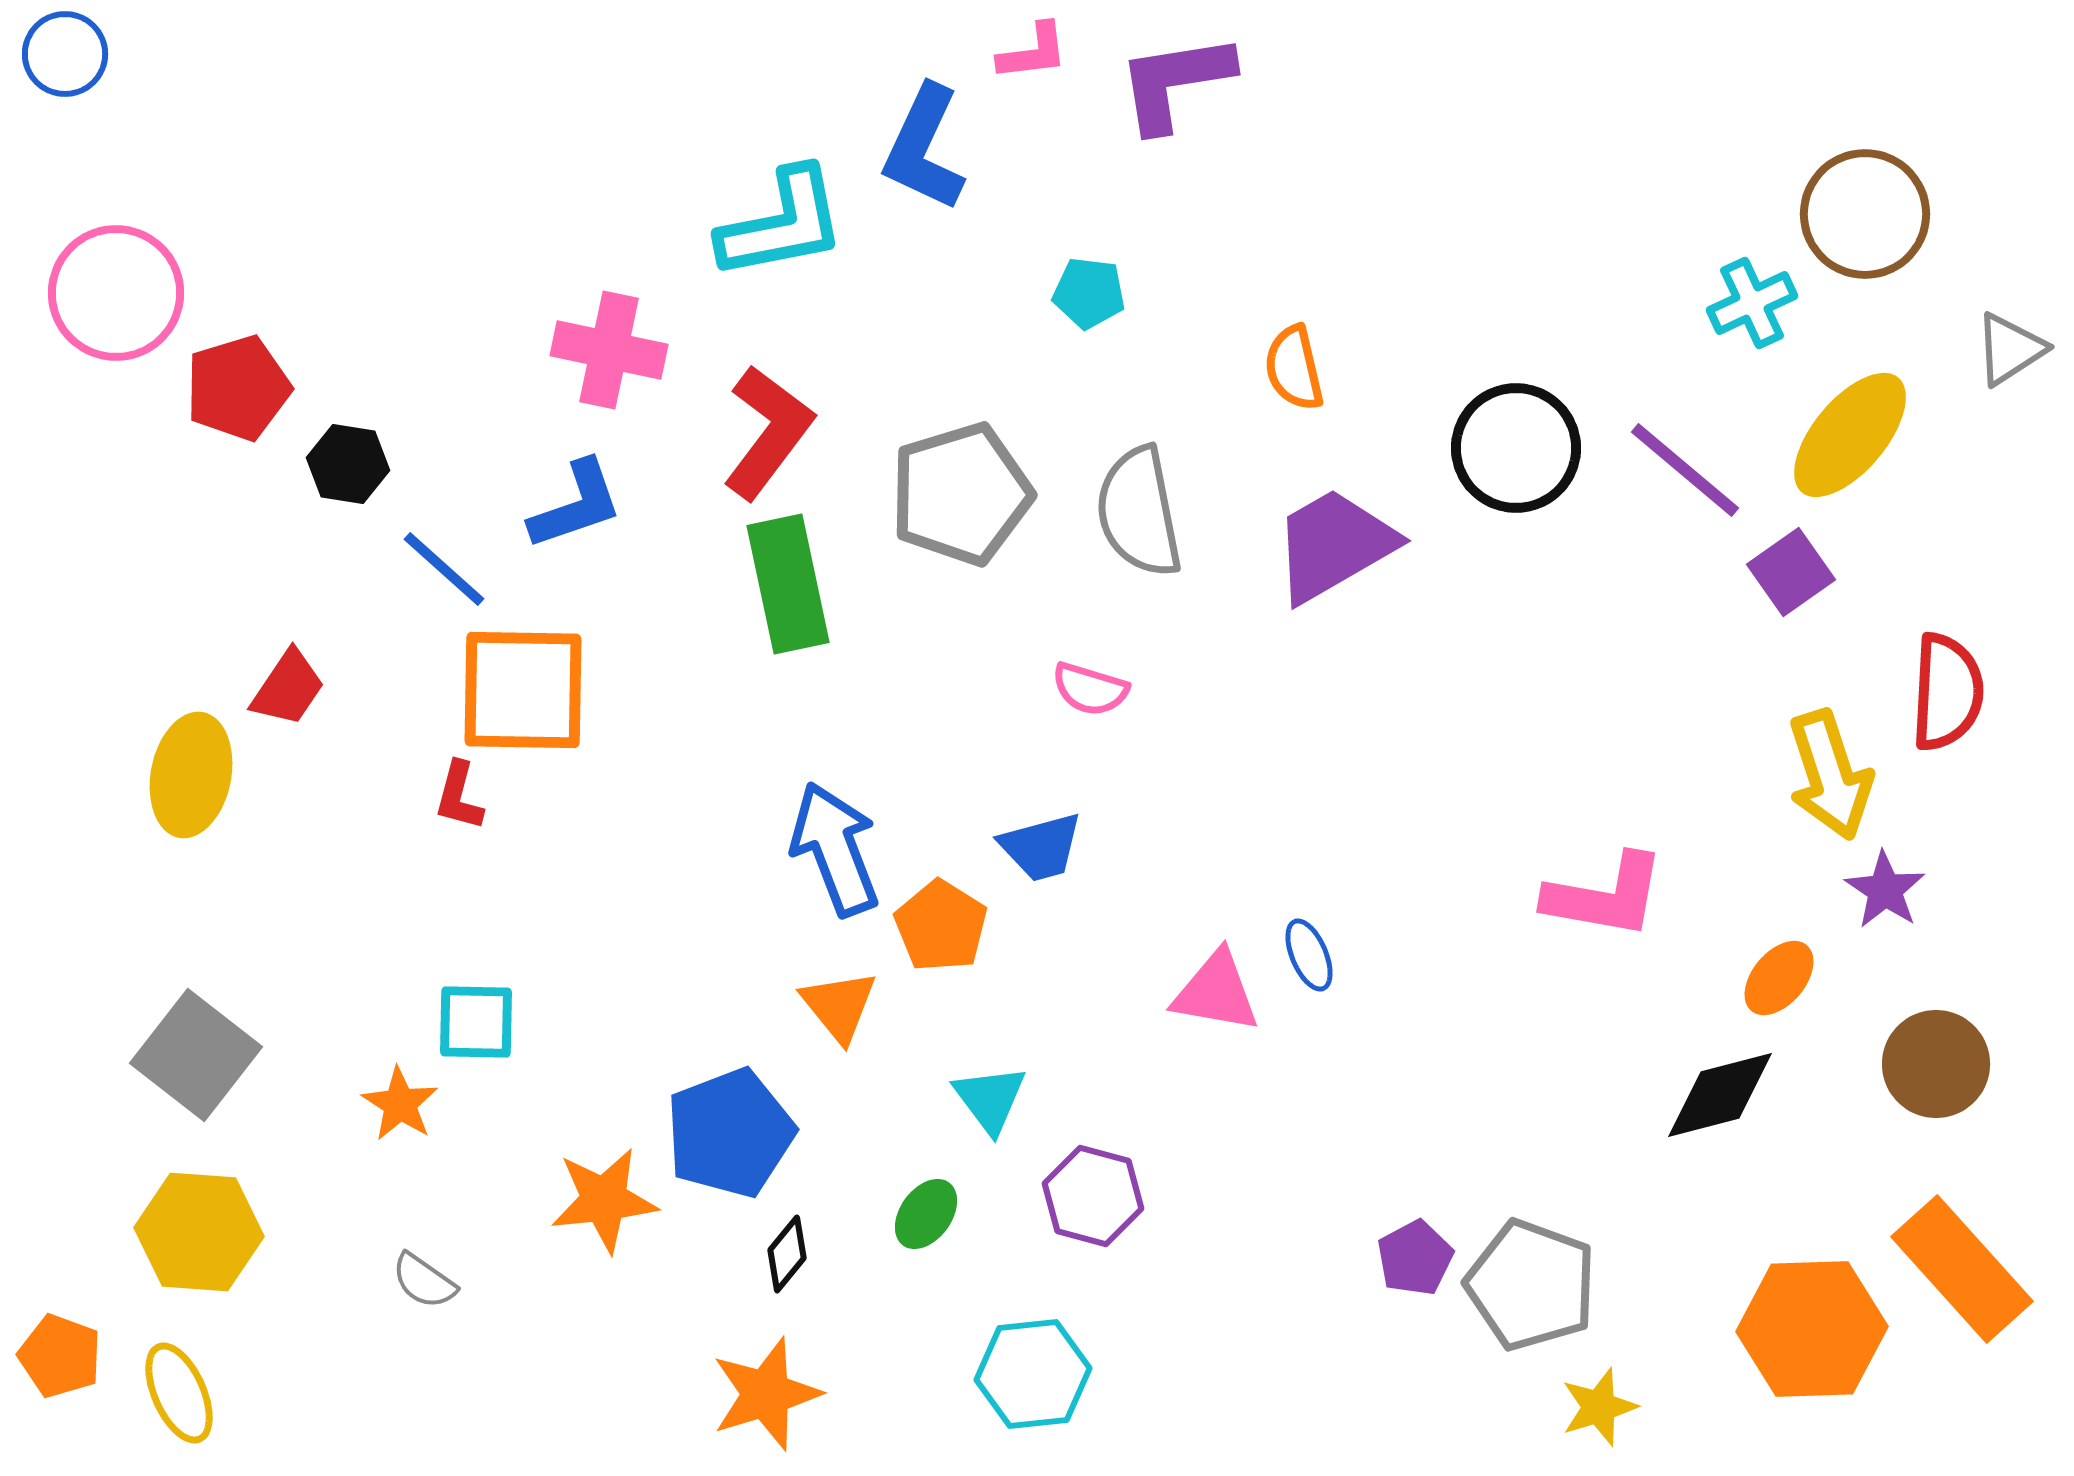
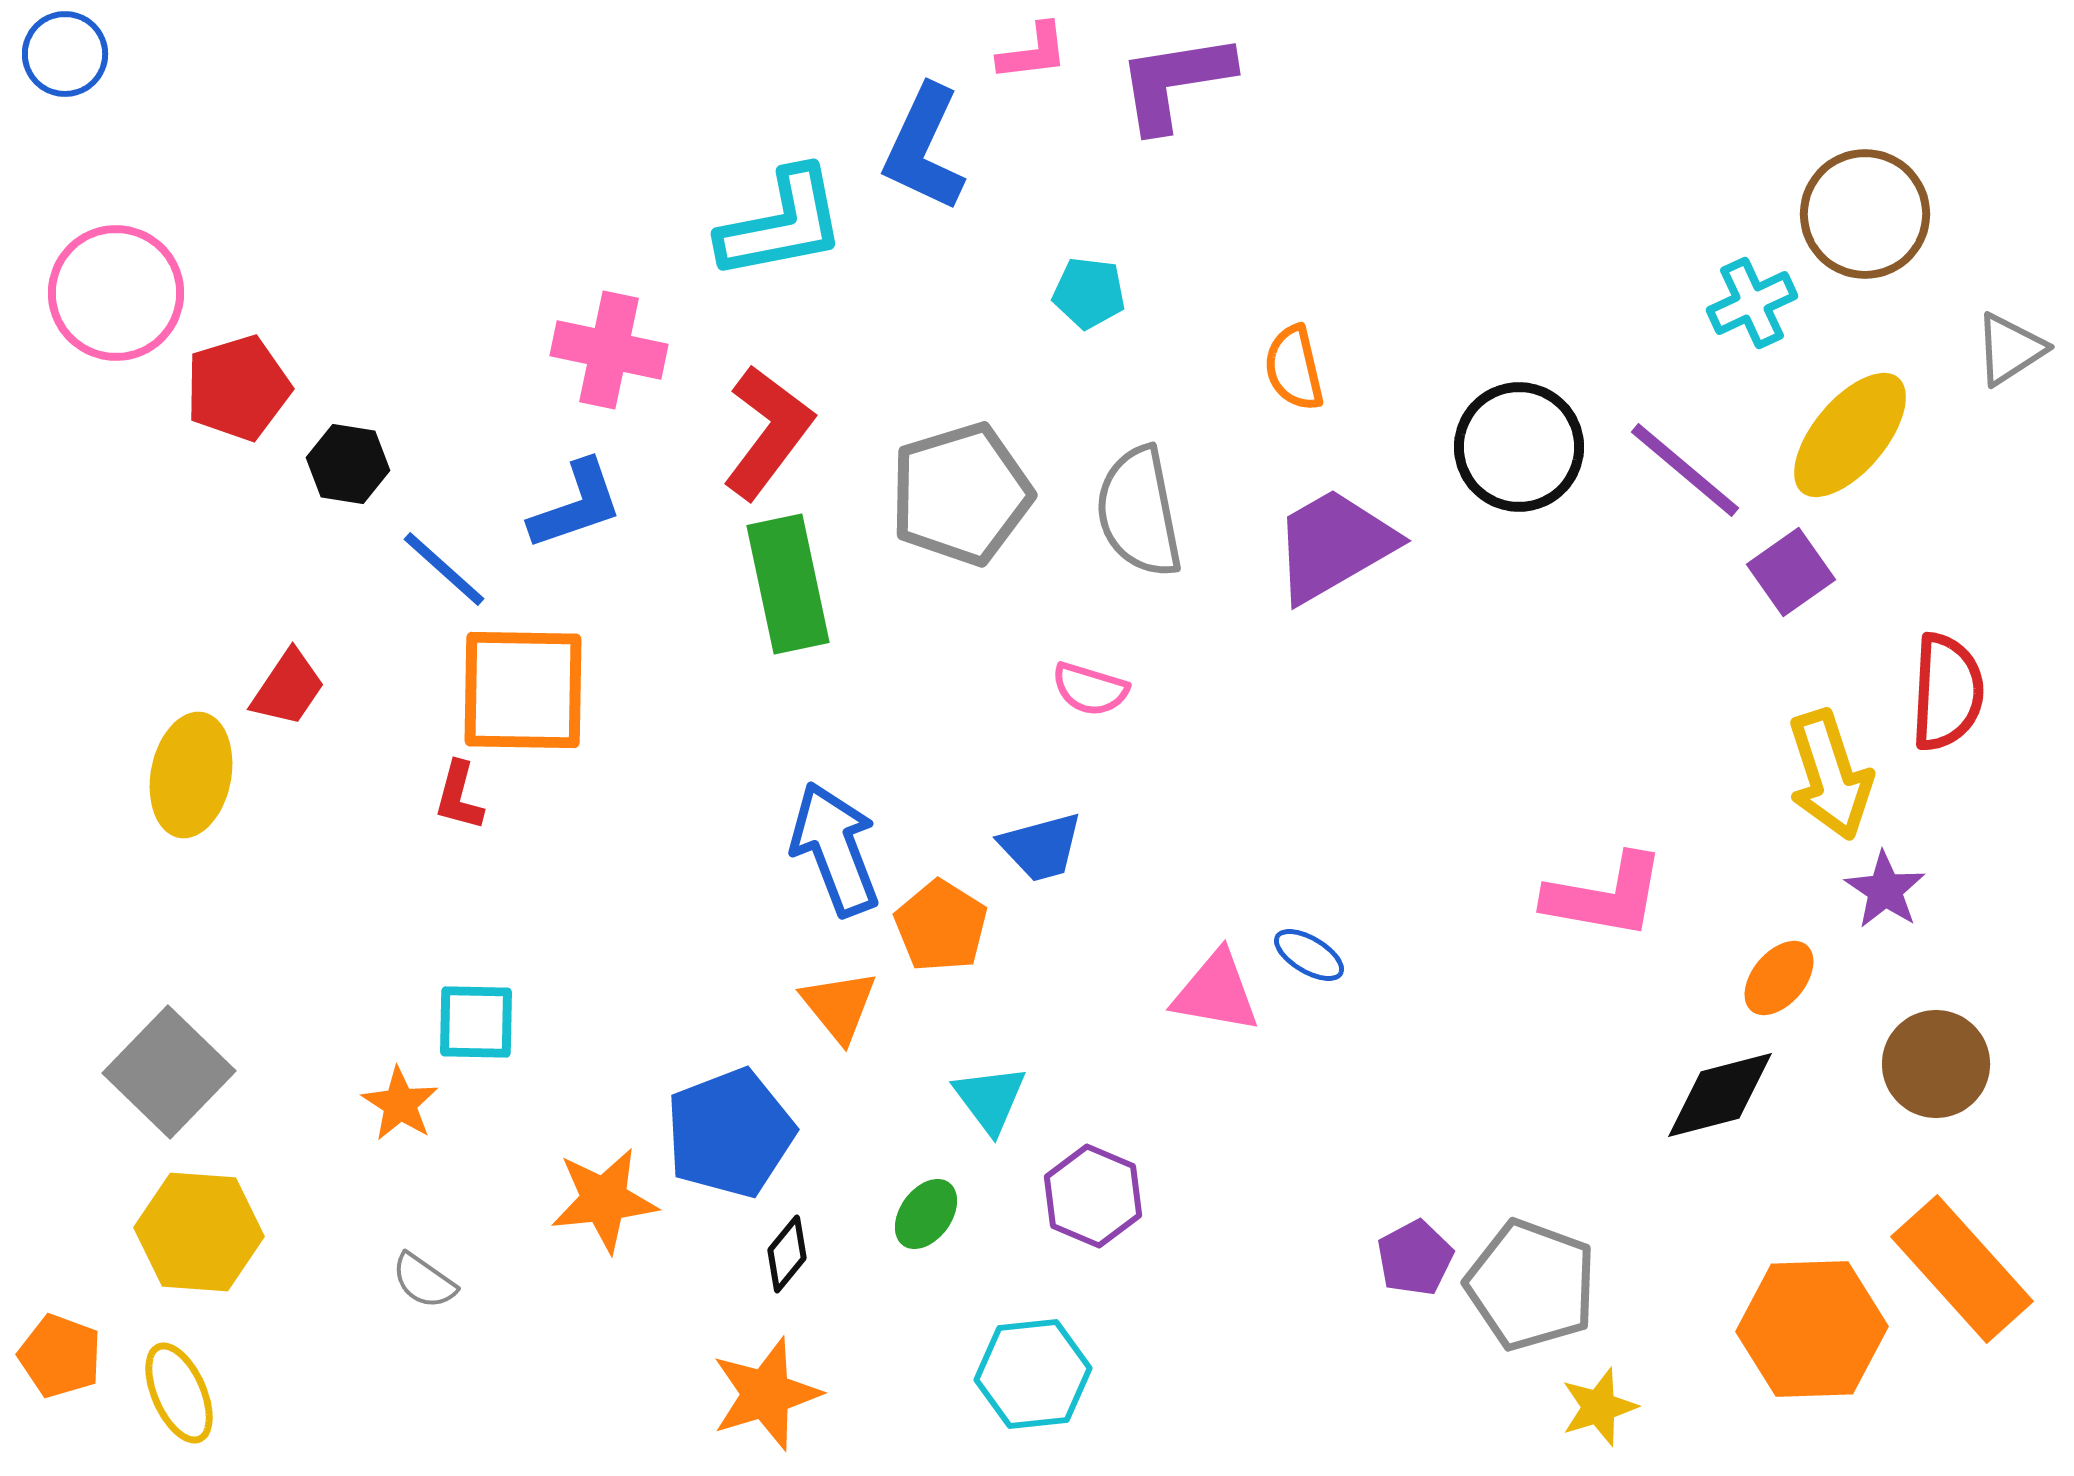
black circle at (1516, 448): moved 3 px right, 1 px up
blue ellipse at (1309, 955): rotated 36 degrees counterclockwise
gray square at (196, 1055): moved 27 px left, 17 px down; rotated 6 degrees clockwise
purple hexagon at (1093, 1196): rotated 8 degrees clockwise
